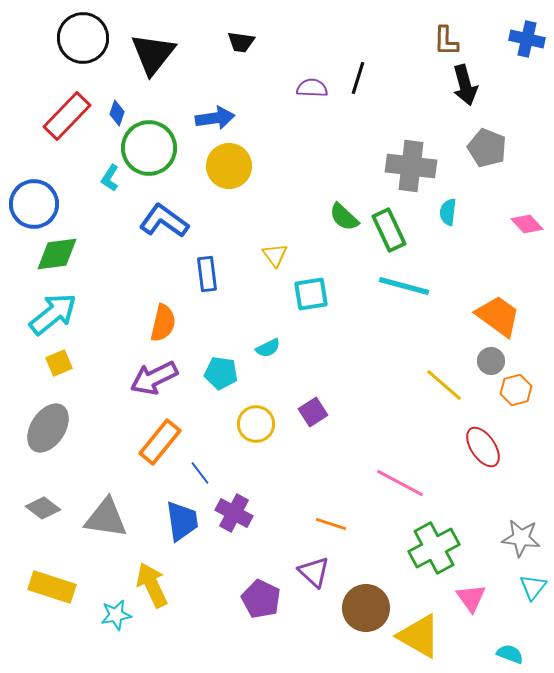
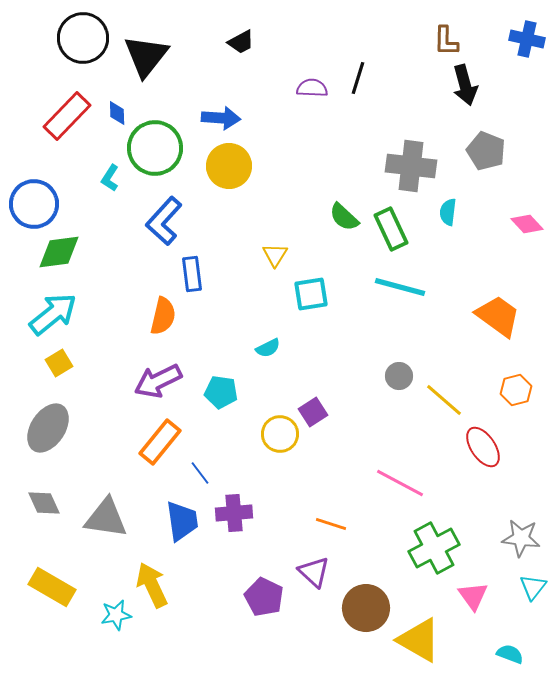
black trapezoid at (241, 42): rotated 36 degrees counterclockwise
black triangle at (153, 54): moved 7 px left, 2 px down
blue diamond at (117, 113): rotated 20 degrees counterclockwise
blue arrow at (215, 118): moved 6 px right; rotated 12 degrees clockwise
green circle at (149, 148): moved 6 px right
gray pentagon at (487, 148): moved 1 px left, 3 px down
blue L-shape at (164, 221): rotated 84 degrees counterclockwise
green rectangle at (389, 230): moved 2 px right, 1 px up
green diamond at (57, 254): moved 2 px right, 2 px up
yellow triangle at (275, 255): rotated 8 degrees clockwise
blue rectangle at (207, 274): moved 15 px left
cyan line at (404, 286): moved 4 px left, 1 px down
orange semicircle at (163, 323): moved 7 px up
gray circle at (491, 361): moved 92 px left, 15 px down
yellow square at (59, 363): rotated 8 degrees counterclockwise
cyan pentagon at (221, 373): moved 19 px down
purple arrow at (154, 378): moved 4 px right, 3 px down
yellow line at (444, 385): moved 15 px down
yellow circle at (256, 424): moved 24 px right, 10 px down
gray diamond at (43, 508): moved 1 px right, 5 px up; rotated 28 degrees clockwise
purple cross at (234, 513): rotated 33 degrees counterclockwise
yellow rectangle at (52, 587): rotated 12 degrees clockwise
pink triangle at (471, 598): moved 2 px right, 2 px up
purple pentagon at (261, 599): moved 3 px right, 2 px up
yellow triangle at (419, 636): moved 4 px down
